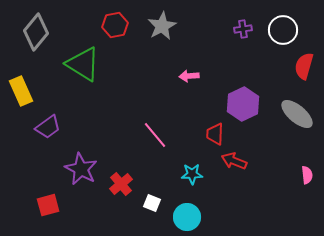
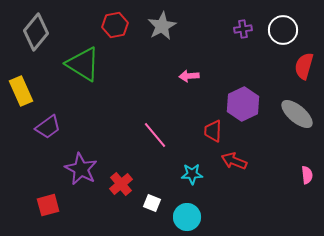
red trapezoid: moved 2 px left, 3 px up
